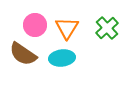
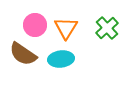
orange triangle: moved 1 px left
cyan ellipse: moved 1 px left, 1 px down
